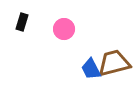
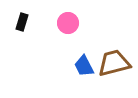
pink circle: moved 4 px right, 6 px up
blue trapezoid: moved 7 px left, 3 px up
